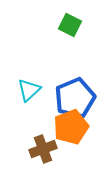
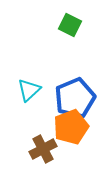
brown cross: rotated 8 degrees counterclockwise
